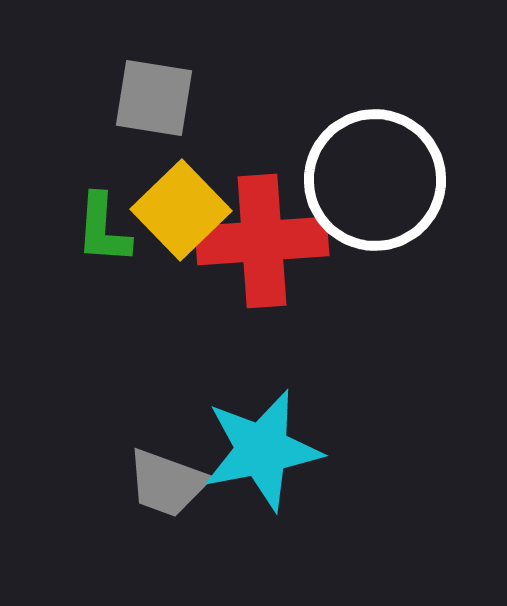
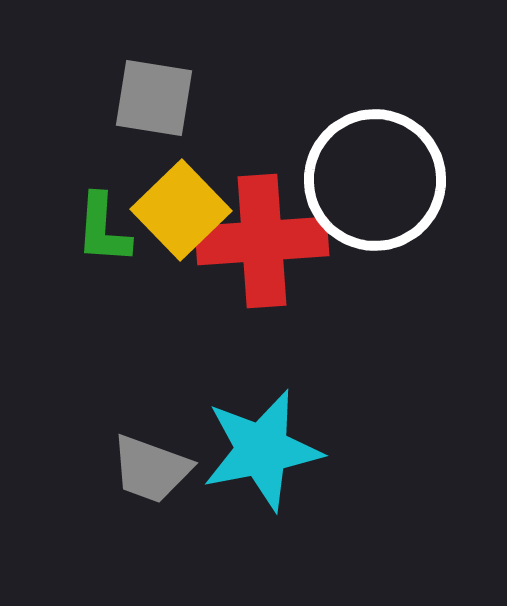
gray trapezoid: moved 16 px left, 14 px up
